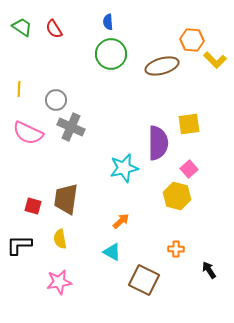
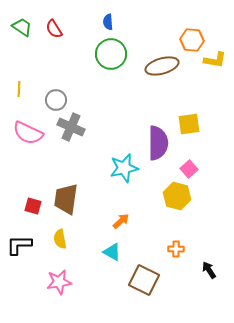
yellow L-shape: rotated 35 degrees counterclockwise
